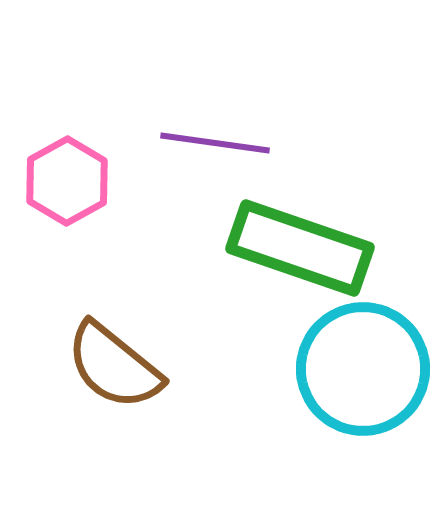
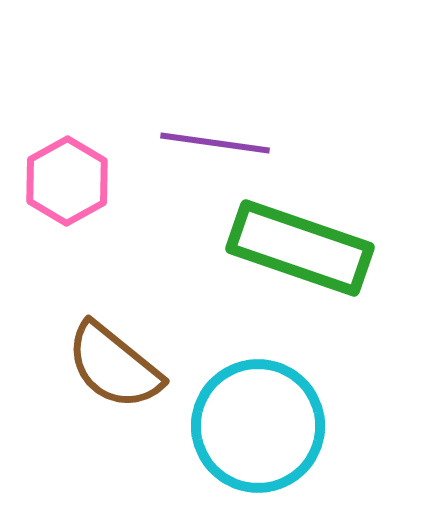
cyan circle: moved 105 px left, 57 px down
